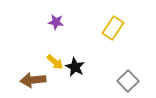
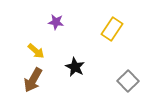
yellow rectangle: moved 1 px left, 1 px down
yellow arrow: moved 19 px left, 11 px up
brown arrow: rotated 55 degrees counterclockwise
